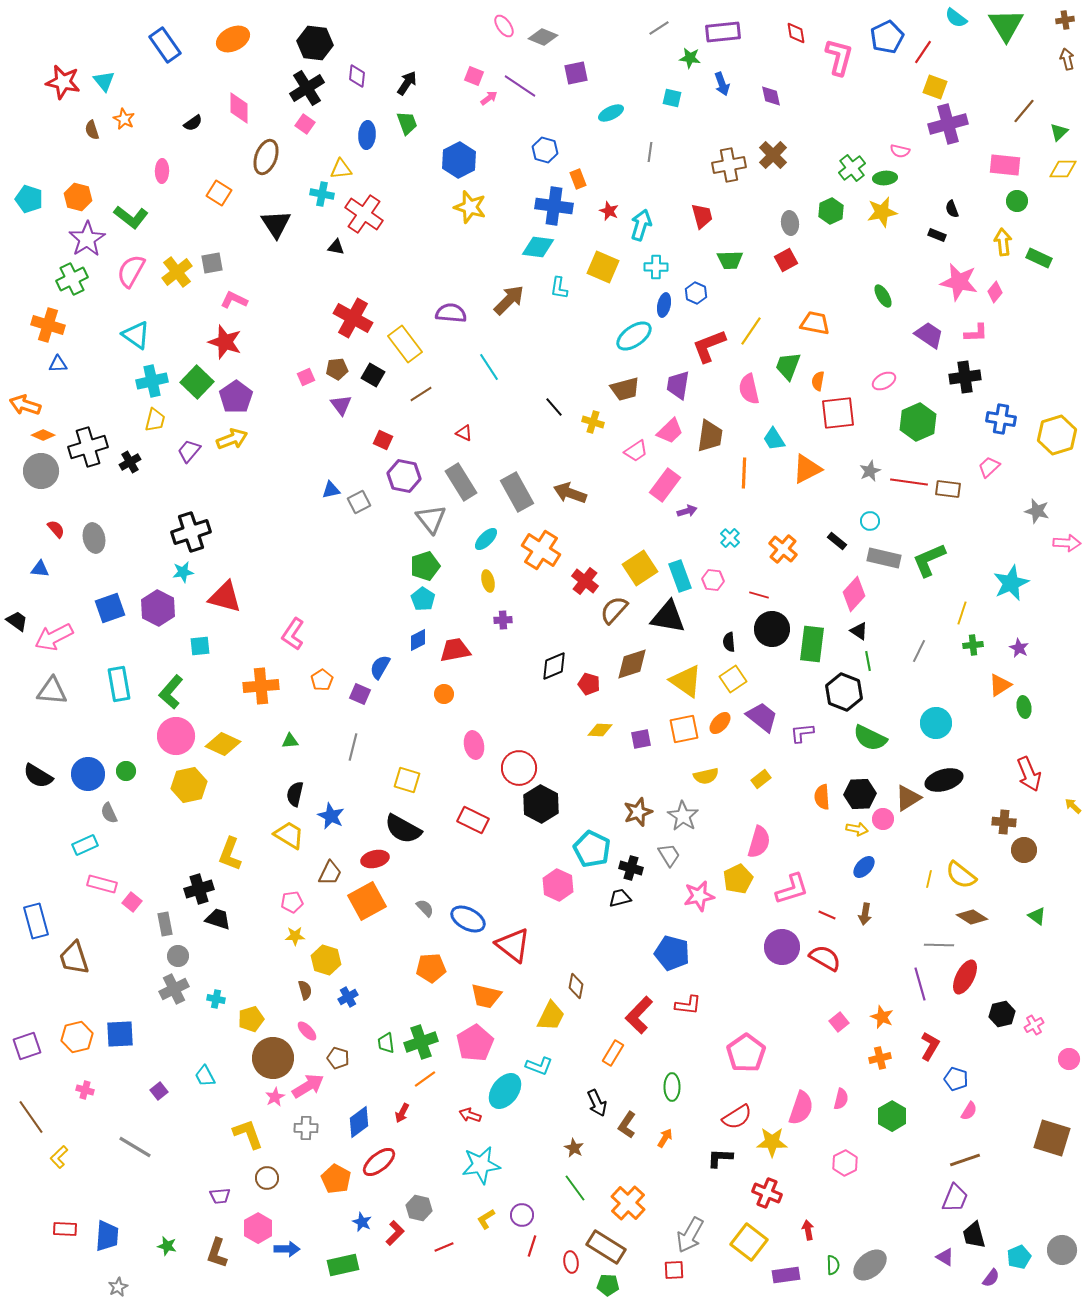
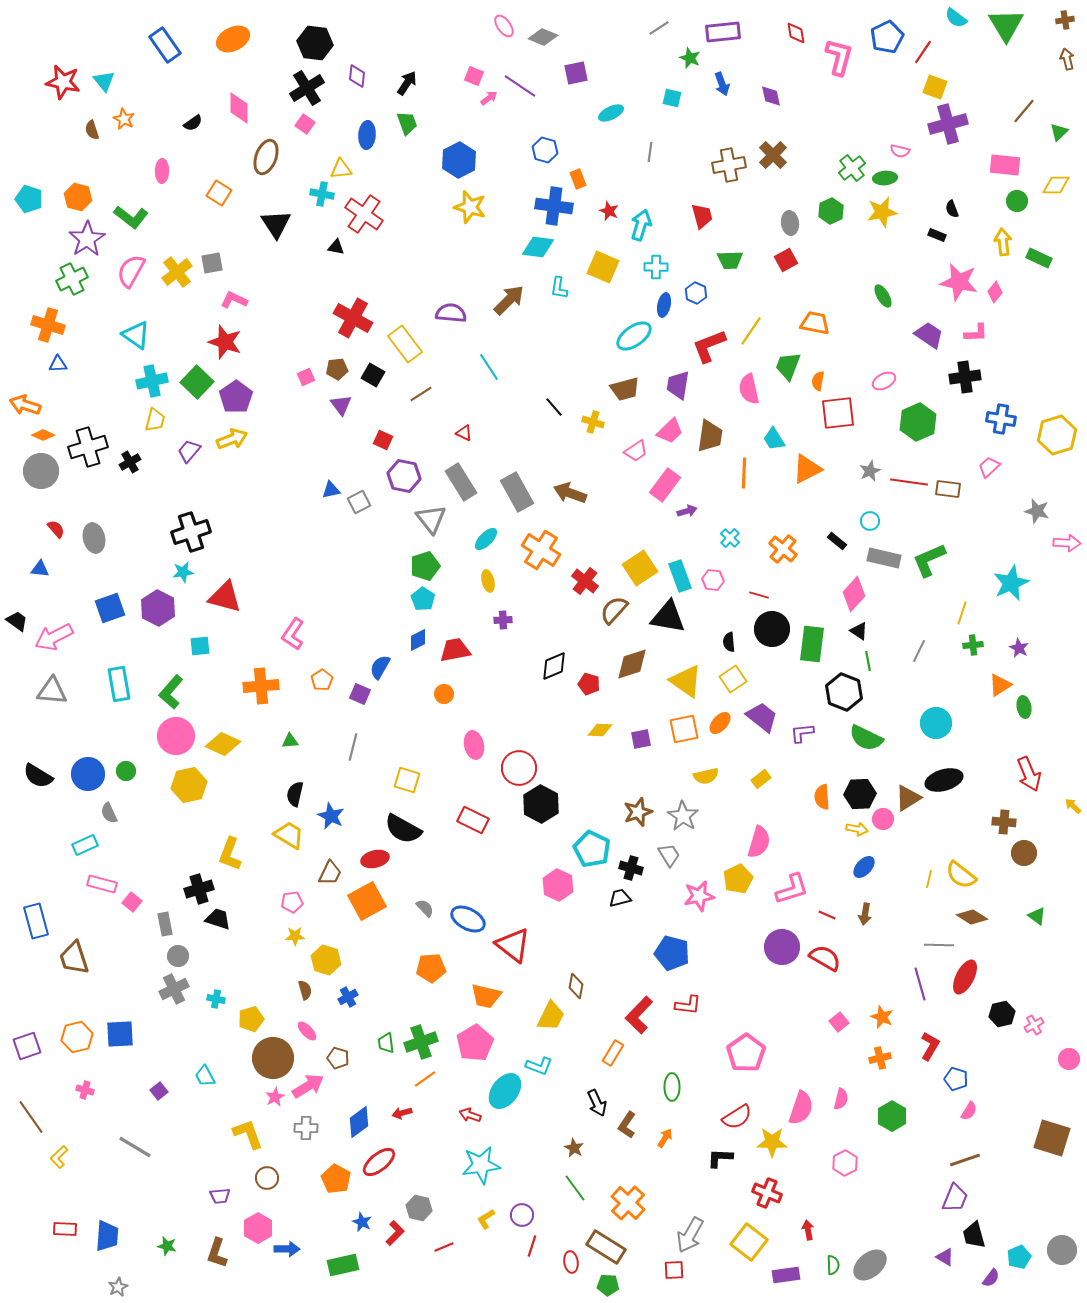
green star at (690, 58): rotated 15 degrees clockwise
yellow diamond at (1063, 169): moved 7 px left, 16 px down
green semicircle at (870, 738): moved 4 px left
brown circle at (1024, 850): moved 3 px down
red arrow at (402, 1113): rotated 48 degrees clockwise
